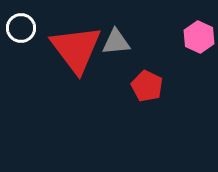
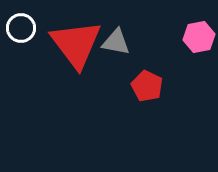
pink hexagon: rotated 24 degrees clockwise
gray triangle: rotated 16 degrees clockwise
red triangle: moved 5 px up
